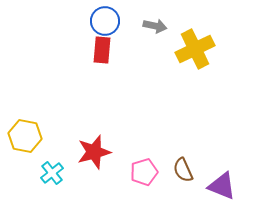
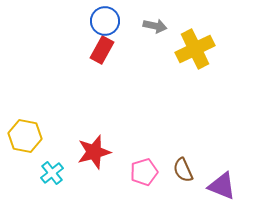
red rectangle: rotated 24 degrees clockwise
